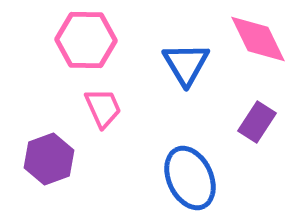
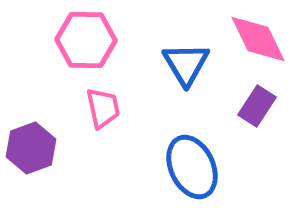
pink trapezoid: rotated 12 degrees clockwise
purple rectangle: moved 16 px up
purple hexagon: moved 18 px left, 11 px up
blue ellipse: moved 2 px right, 11 px up
